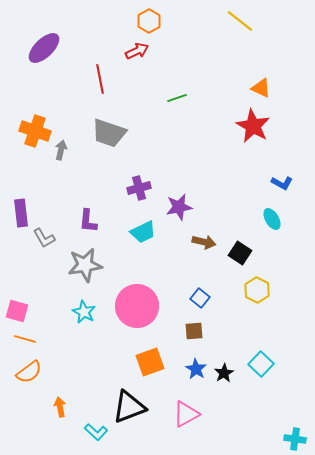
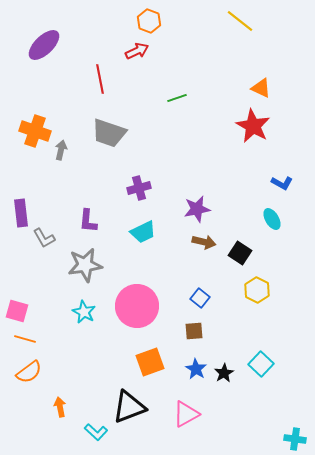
orange hexagon: rotated 10 degrees counterclockwise
purple ellipse: moved 3 px up
purple star: moved 18 px right, 2 px down
